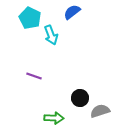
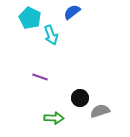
purple line: moved 6 px right, 1 px down
